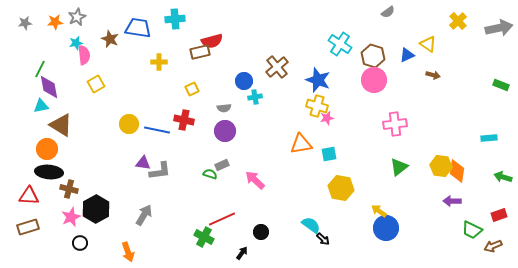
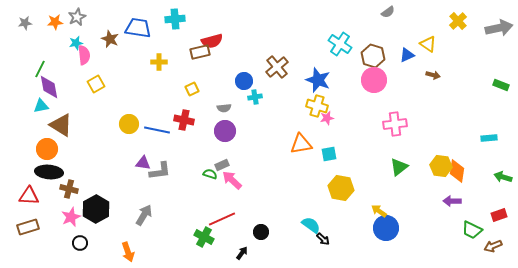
pink arrow at (255, 180): moved 23 px left
